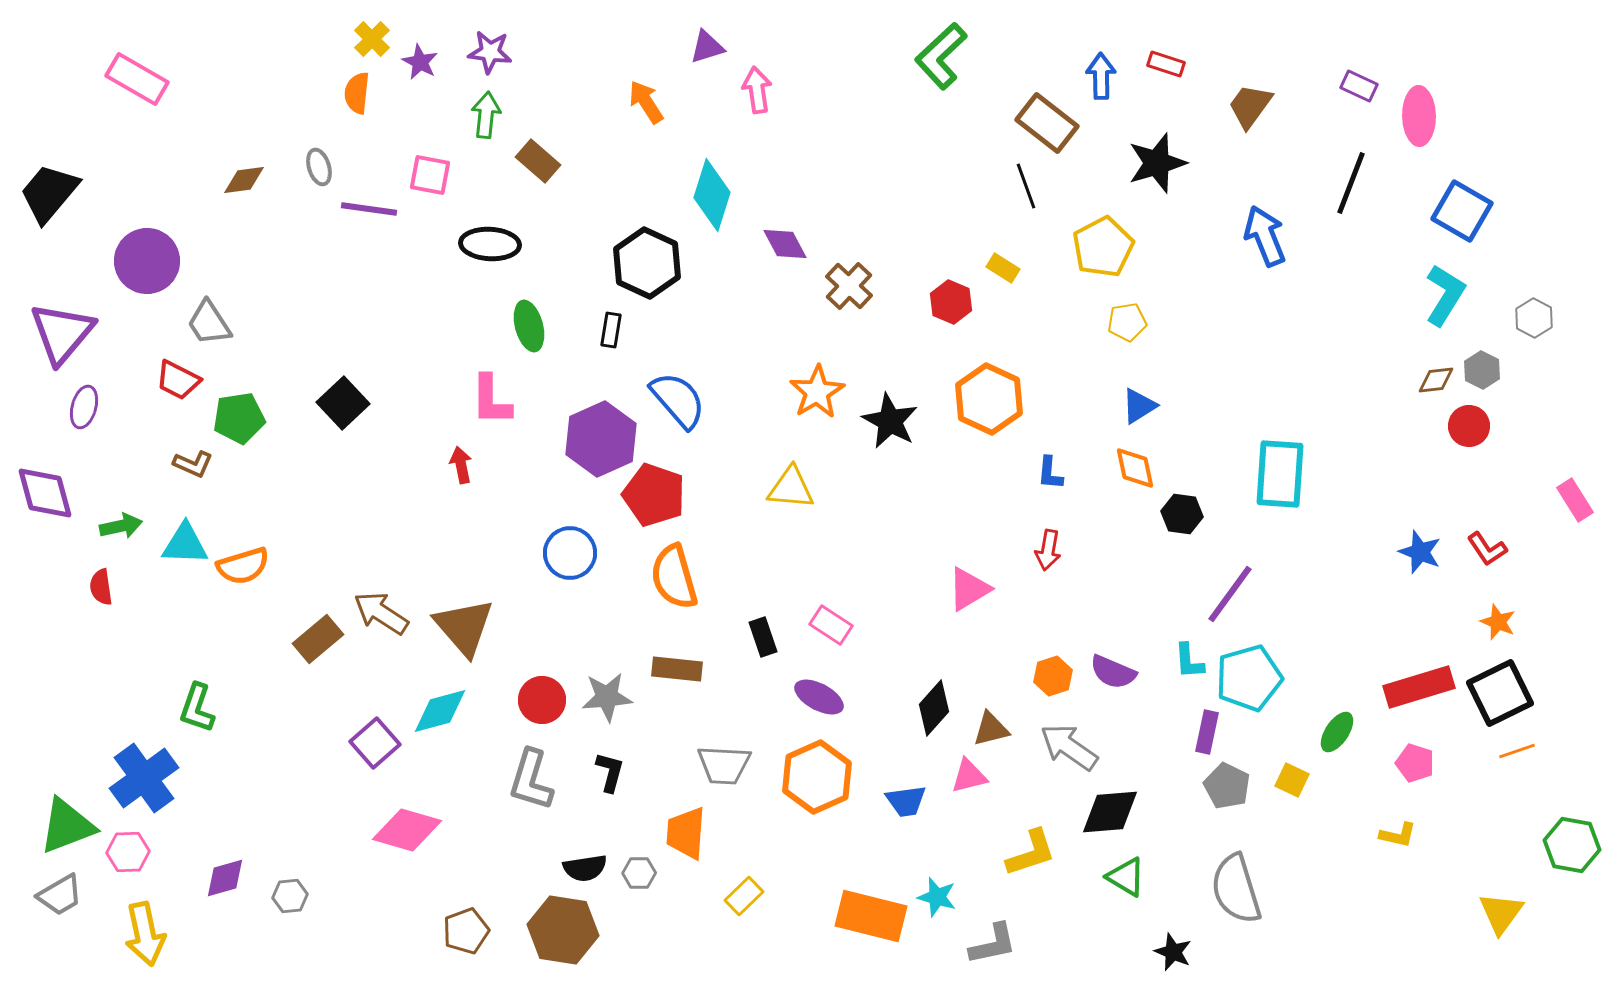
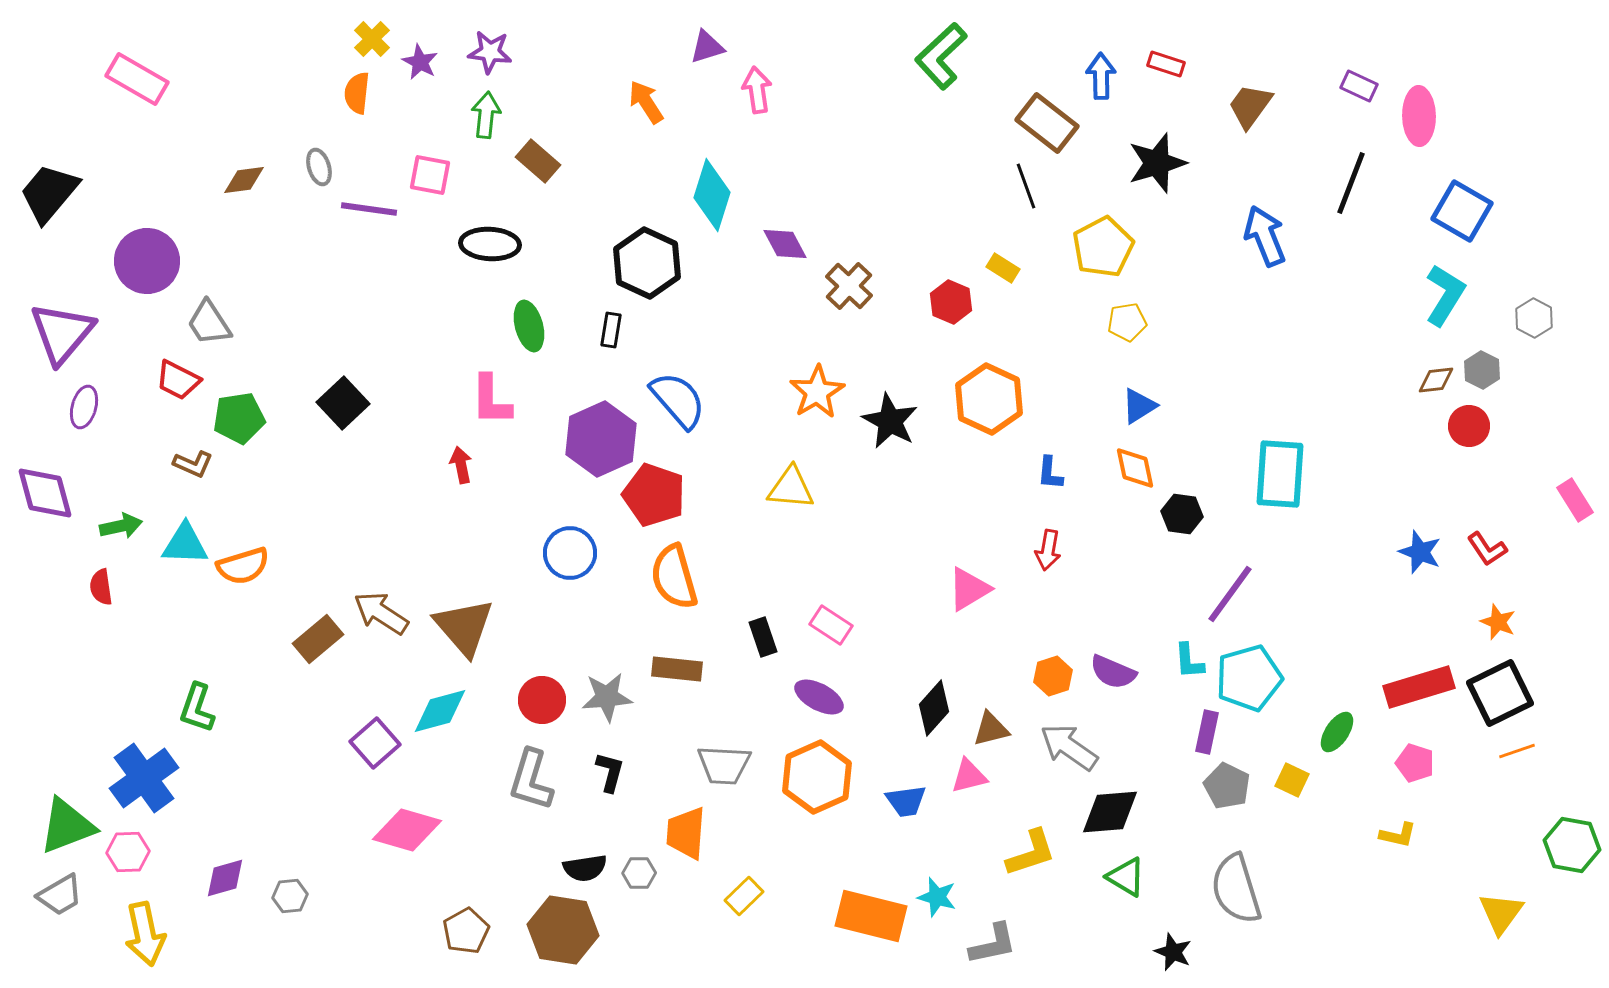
brown pentagon at (466, 931): rotated 9 degrees counterclockwise
